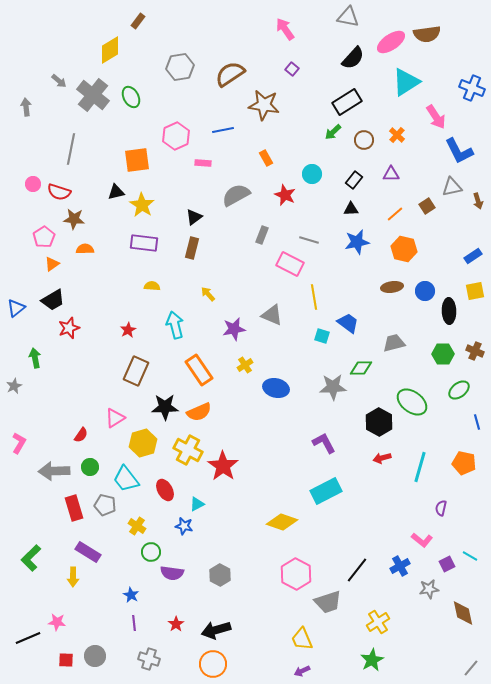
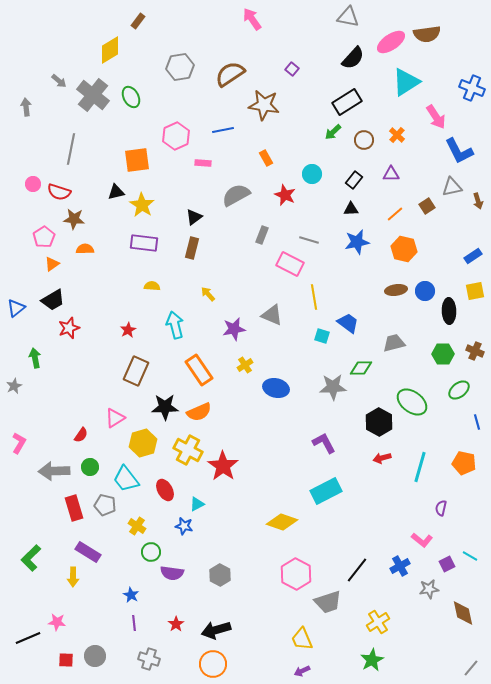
pink arrow at (285, 29): moved 33 px left, 10 px up
brown ellipse at (392, 287): moved 4 px right, 3 px down
